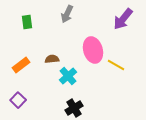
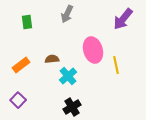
yellow line: rotated 48 degrees clockwise
black cross: moved 2 px left, 1 px up
